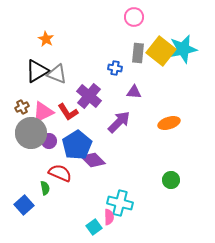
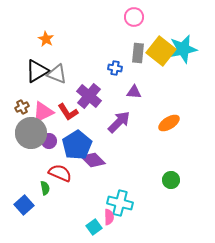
orange ellipse: rotated 15 degrees counterclockwise
